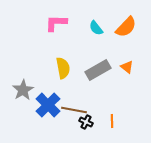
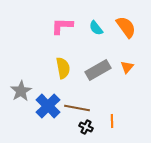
pink L-shape: moved 6 px right, 3 px down
orange semicircle: rotated 80 degrees counterclockwise
orange triangle: rotated 32 degrees clockwise
gray star: moved 2 px left, 1 px down
blue cross: moved 1 px down
brown line: moved 3 px right, 2 px up
black cross: moved 5 px down
